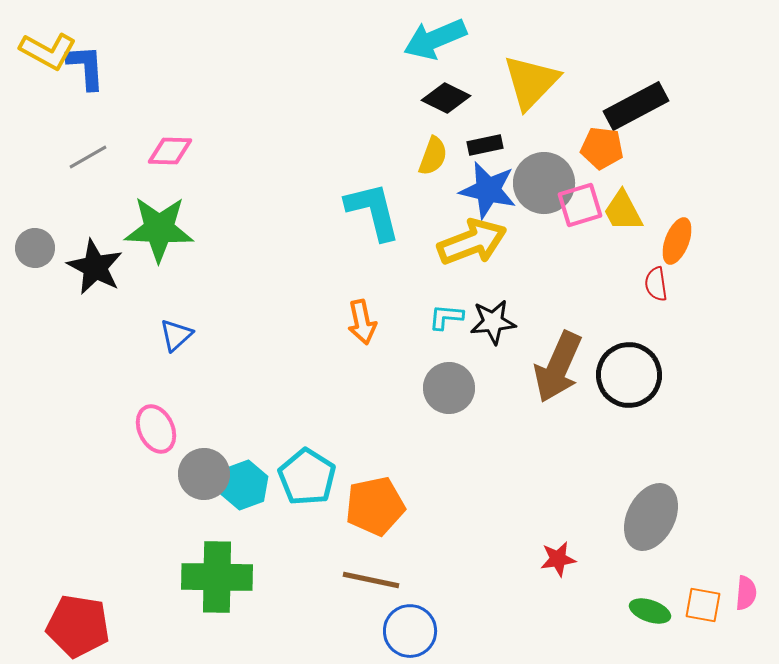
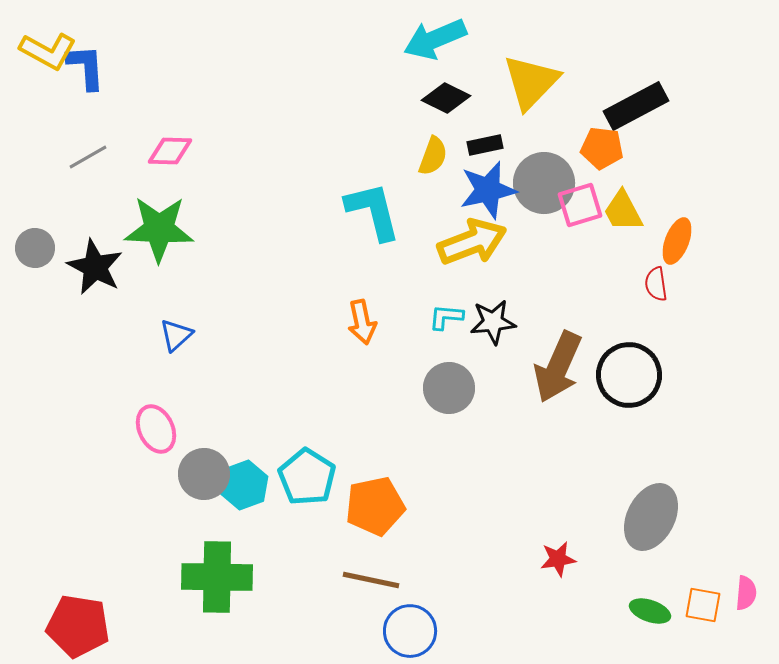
blue star at (488, 190): rotated 26 degrees counterclockwise
